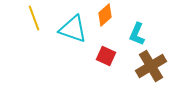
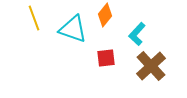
orange diamond: rotated 10 degrees counterclockwise
cyan L-shape: rotated 20 degrees clockwise
red square: moved 2 px down; rotated 30 degrees counterclockwise
brown cross: rotated 12 degrees counterclockwise
